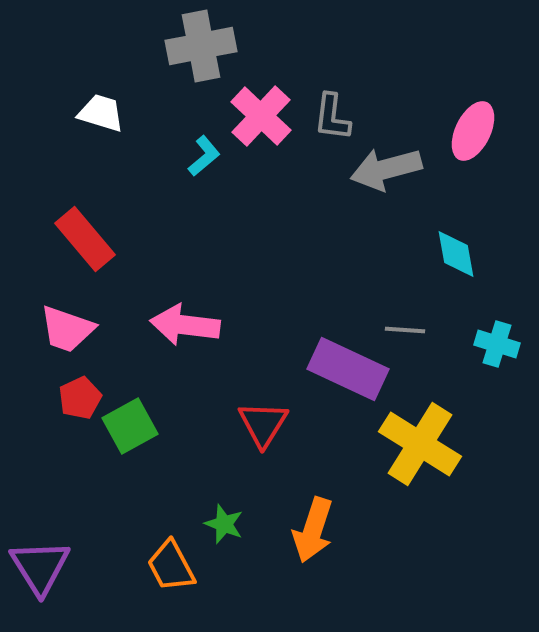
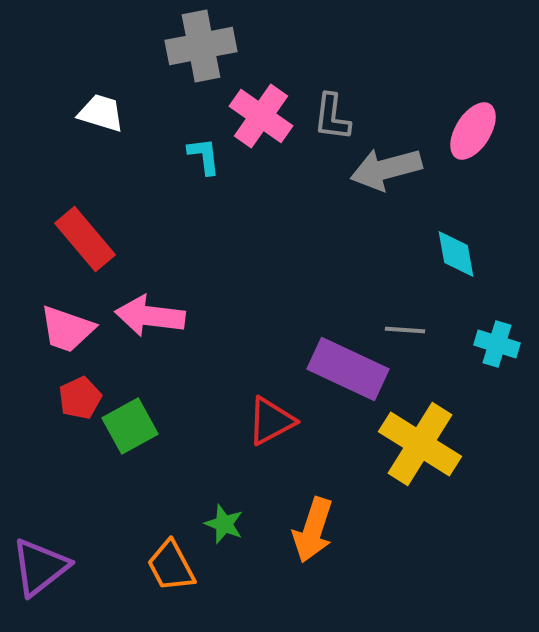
pink cross: rotated 8 degrees counterclockwise
pink ellipse: rotated 6 degrees clockwise
cyan L-shape: rotated 57 degrees counterclockwise
pink arrow: moved 35 px left, 9 px up
red triangle: moved 8 px right, 3 px up; rotated 30 degrees clockwise
purple triangle: rotated 24 degrees clockwise
